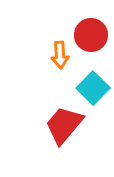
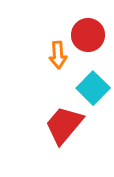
red circle: moved 3 px left
orange arrow: moved 2 px left
